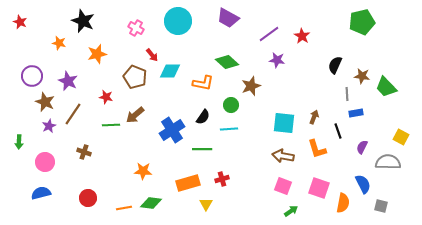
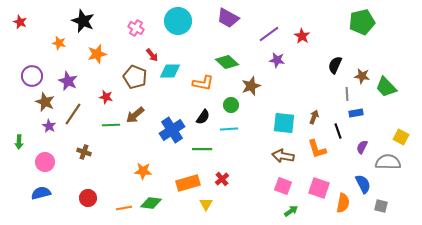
purple star at (49, 126): rotated 16 degrees counterclockwise
red cross at (222, 179): rotated 24 degrees counterclockwise
